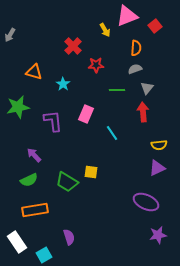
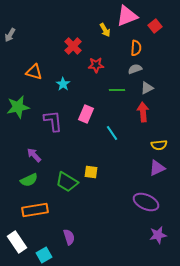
gray triangle: rotated 24 degrees clockwise
